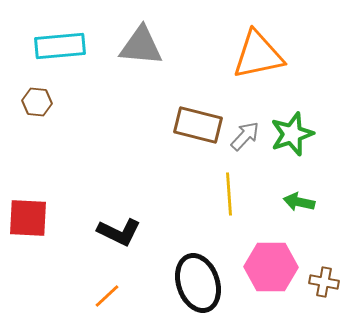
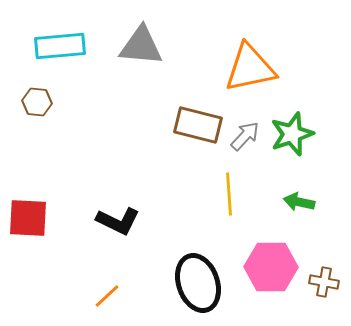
orange triangle: moved 8 px left, 13 px down
black L-shape: moved 1 px left, 11 px up
